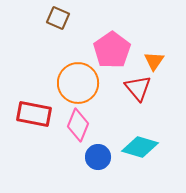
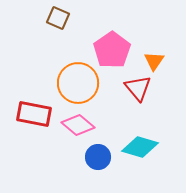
pink diamond: rotated 72 degrees counterclockwise
